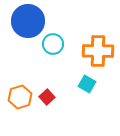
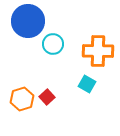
orange hexagon: moved 2 px right, 2 px down
